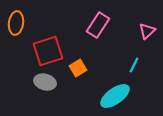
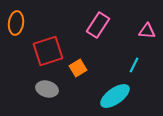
pink triangle: rotated 48 degrees clockwise
gray ellipse: moved 2 px right, 7 px down
